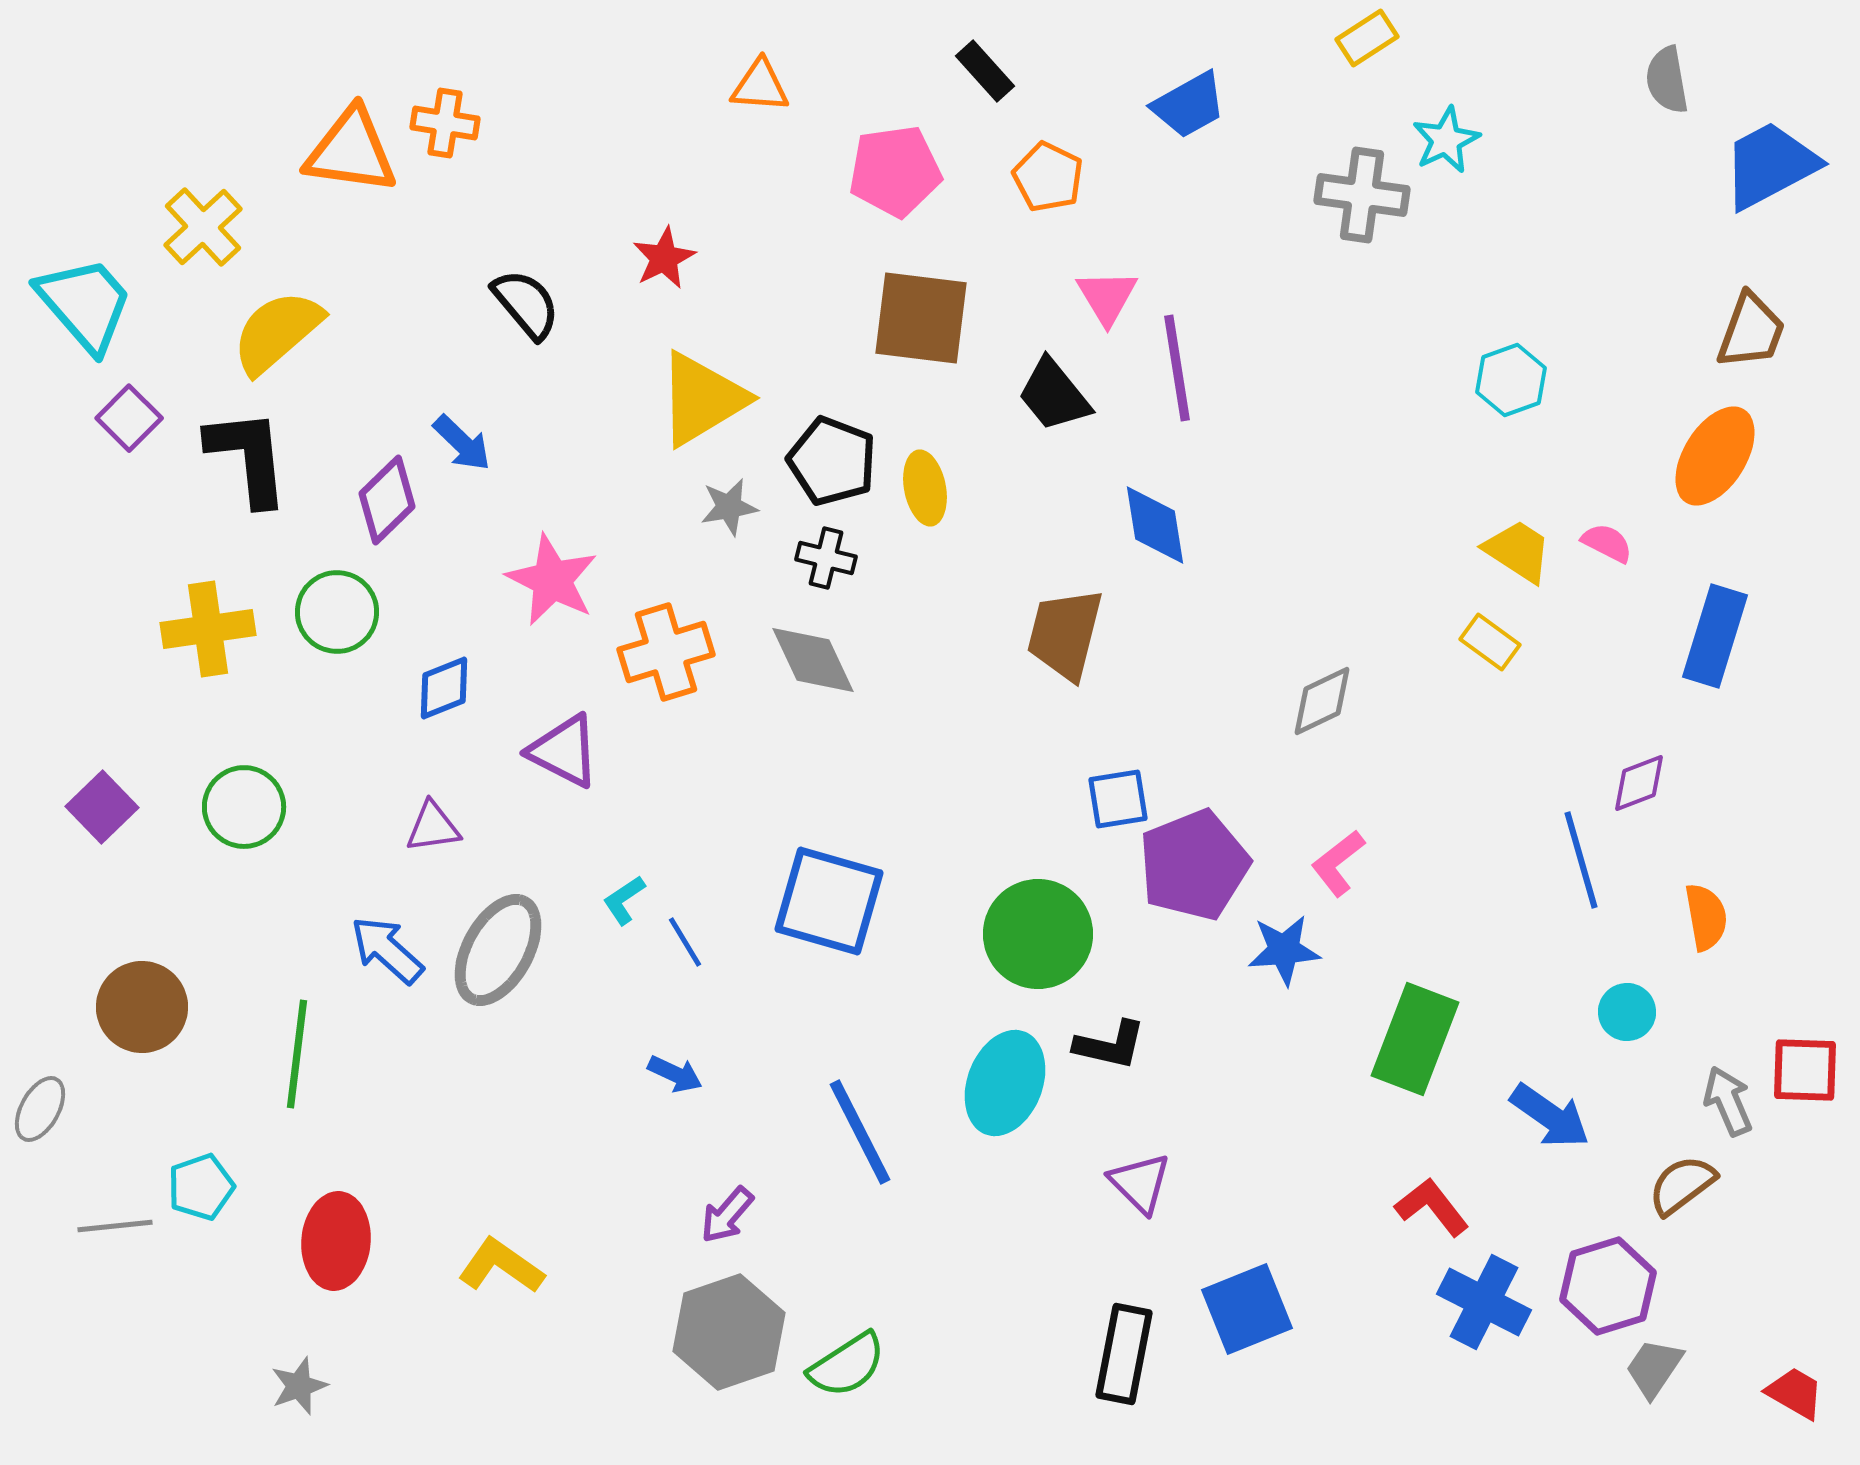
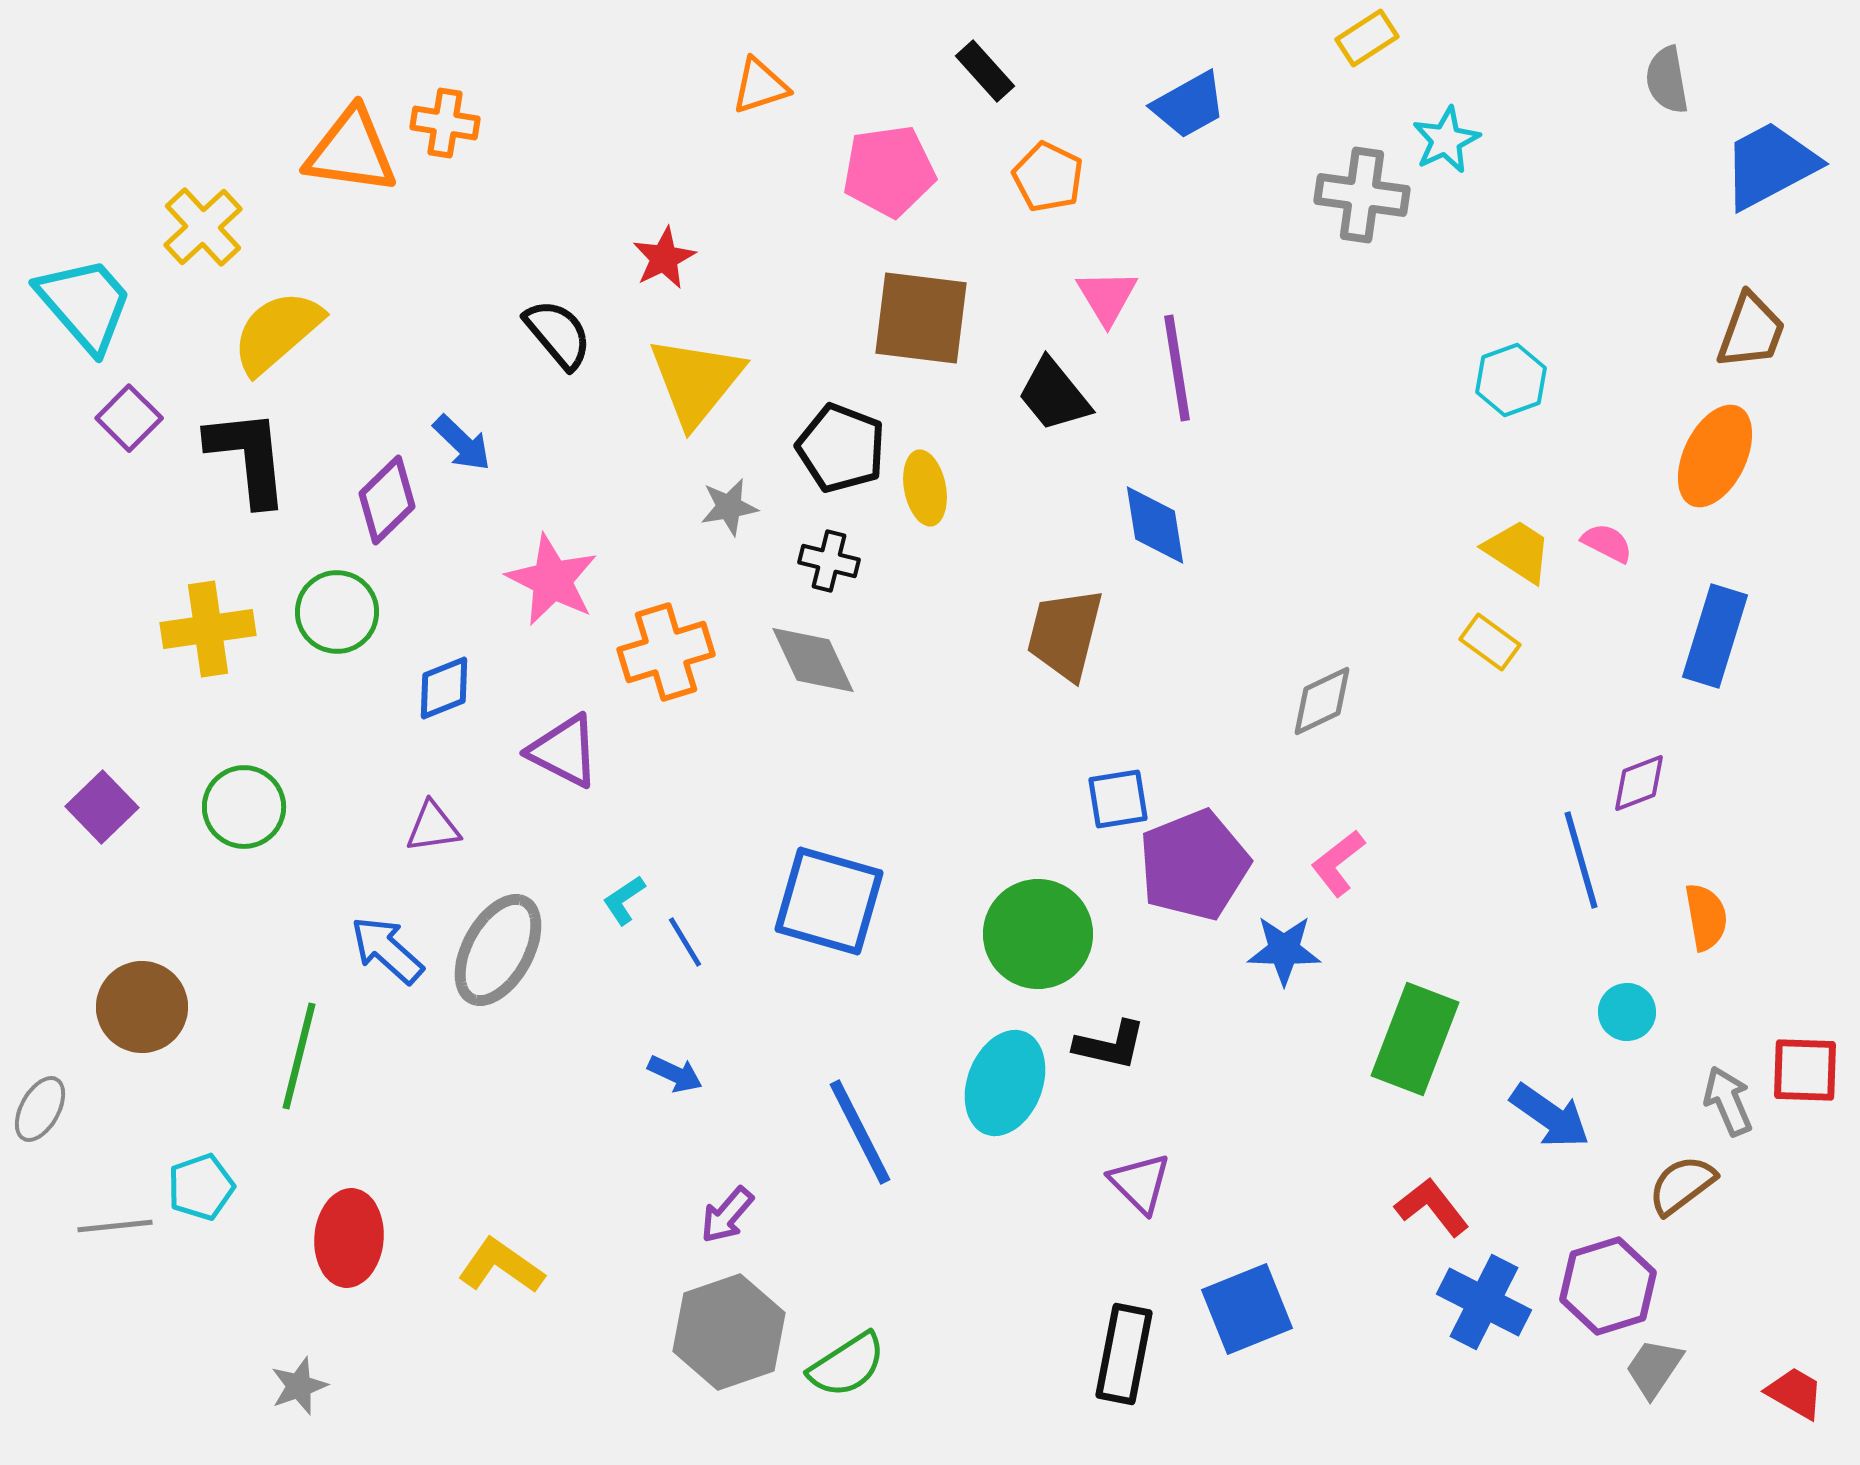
orange triangle at (760, 86): rotated 22 degrees counterclockwise
pink pentagon at (895, 171): moved 6 px left
black semicircle at (526, 304): moved 32 px right, 30 px down
yellow triangle at (702, 399): moved 6 px left, 18 px up; rotated 20 degrees counterclockwise
orange ellipse at (1715, 456): rotated 6 degrees counterclockwise
black pentagon at (832, 461): moved 9 px right, 13 px up
black cross at (826, 558): moved 3 px right, 3 px down
blue star at (1284, 950): rotated 6 degrees clockwise
green line at (297, 1054): moved 2 px right, 2 px down; rotated 7 degrees clockwise
red ellipse at (336, 1241): moved 13 px right, 3 px up
